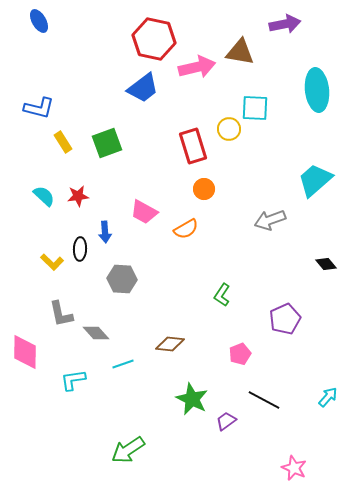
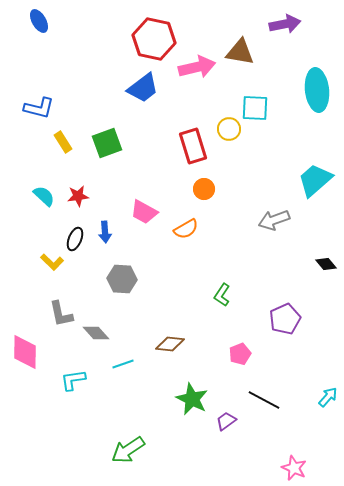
gray arrow: moved 4 px right
black ellipse: moved 5 px left, 10 px up; rotated 20 degrees clockwise
